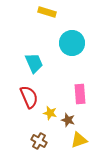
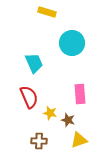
brown cross: rotated 28 degrees counterclockwise
